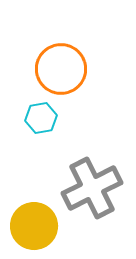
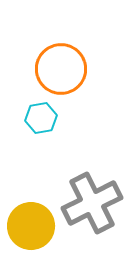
gray cross: moved 15 px down
yellow circle: moved 3 px left
